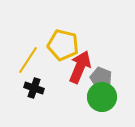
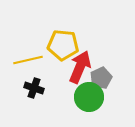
yellow pentagon: rotated 8 degrees counterclockwise
yellow line: rotated 44 degrees clockwise
gray pentagon: rotated 25 degrees clockwise
green circle: moved 13 px left
